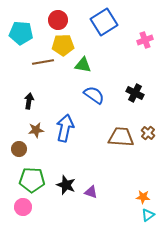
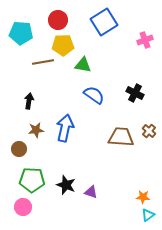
brown cross: moved 1 px right, 2 px up
